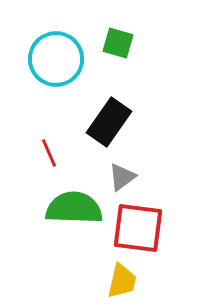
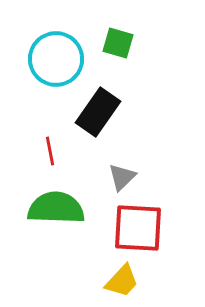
black rectangle: moved 11 px left, 10 px up
red line: moved 1 px right, 2 px up; rotated 12 degrees clockwise
gray triangle: rotated 8 degrees counterclockwise
green semicircle: moved 18 px left
red square: rotated 4 degrees counterclockwise
yellow trapezoid: rotated 30 degrees clockwise
